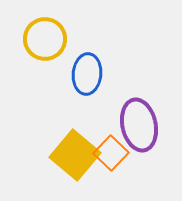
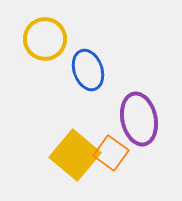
blue ellipse: moved 1 px right, 4 px up; rotated 24 degrees counterclockwise
purple ellipse: moved 6 px up
orange square: rotated 8 degrees counterclockwise
